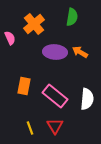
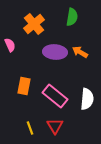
pink semicircle: moved 7 px down
